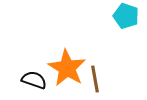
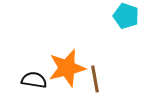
orange star: rotated 27 degrees clockwise
black semicircle: rotated 10 degrees counterclockwise
